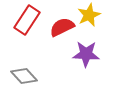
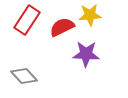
yellow star: moved 1 px right; rotated 20 degrees clockwise
